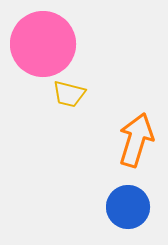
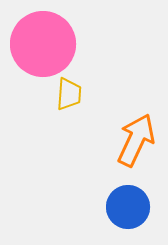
yellow trapezoid: rotated 100 degrees counterclockwise
orange arrow: rotated 8 degrees clockwise
